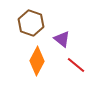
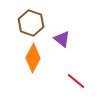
orange diamond: moved 4 px left, 3 px up
red line: moved 16 px down
